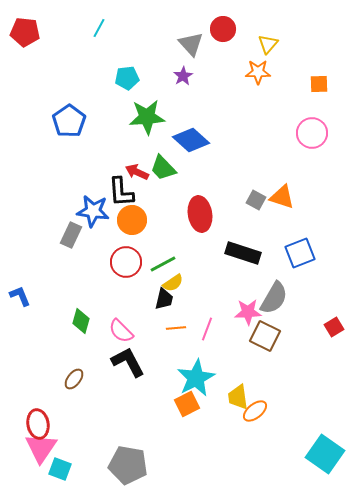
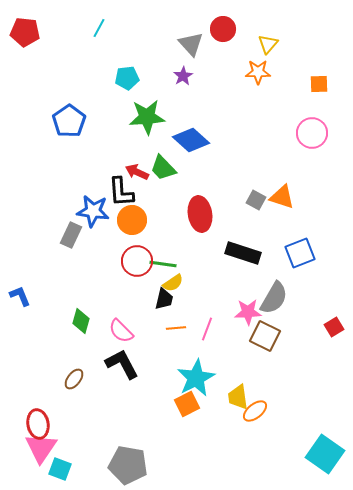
red circle at (126, 262): moved 11 px right, 1 px up
green line at (163, 264): rotated 36 degrees clockwise
black L-shape at (128, 362): moved 6 px left, 2 px down
